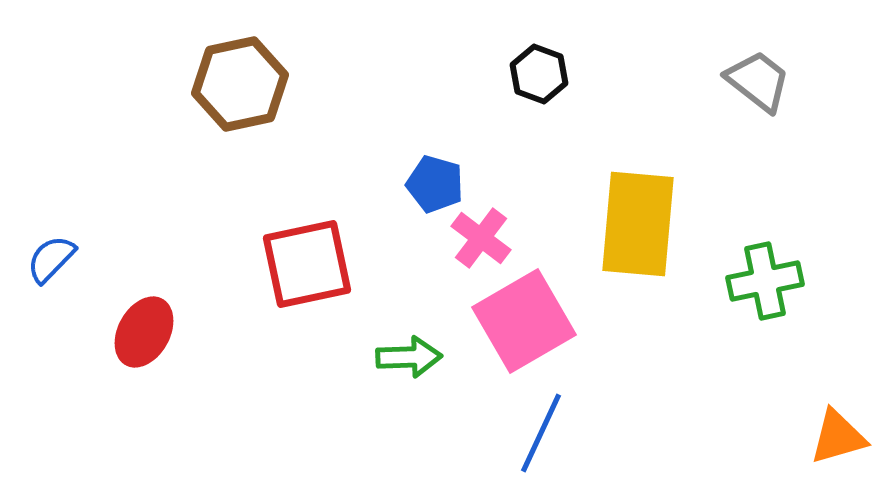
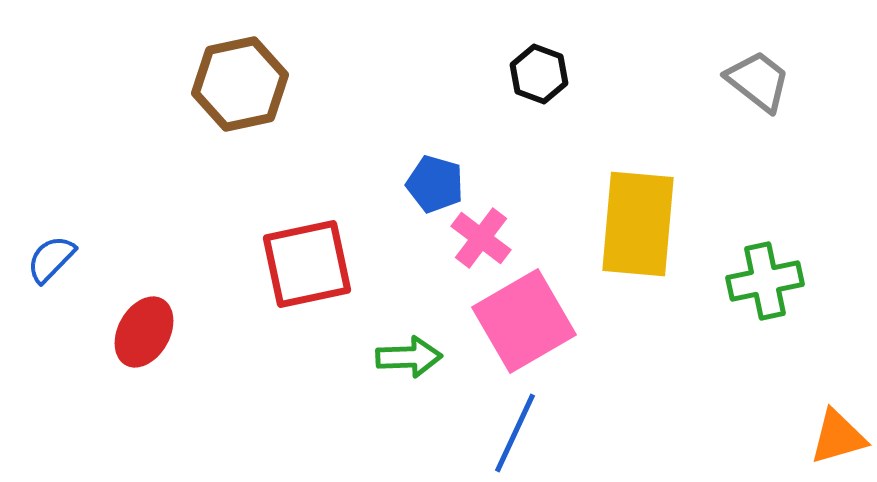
blue line: moved 26 px left
